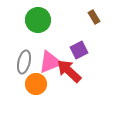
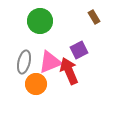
green circle: moved 2 px right, 1 px down
red arrow: rotated 24 degrees clockwise
